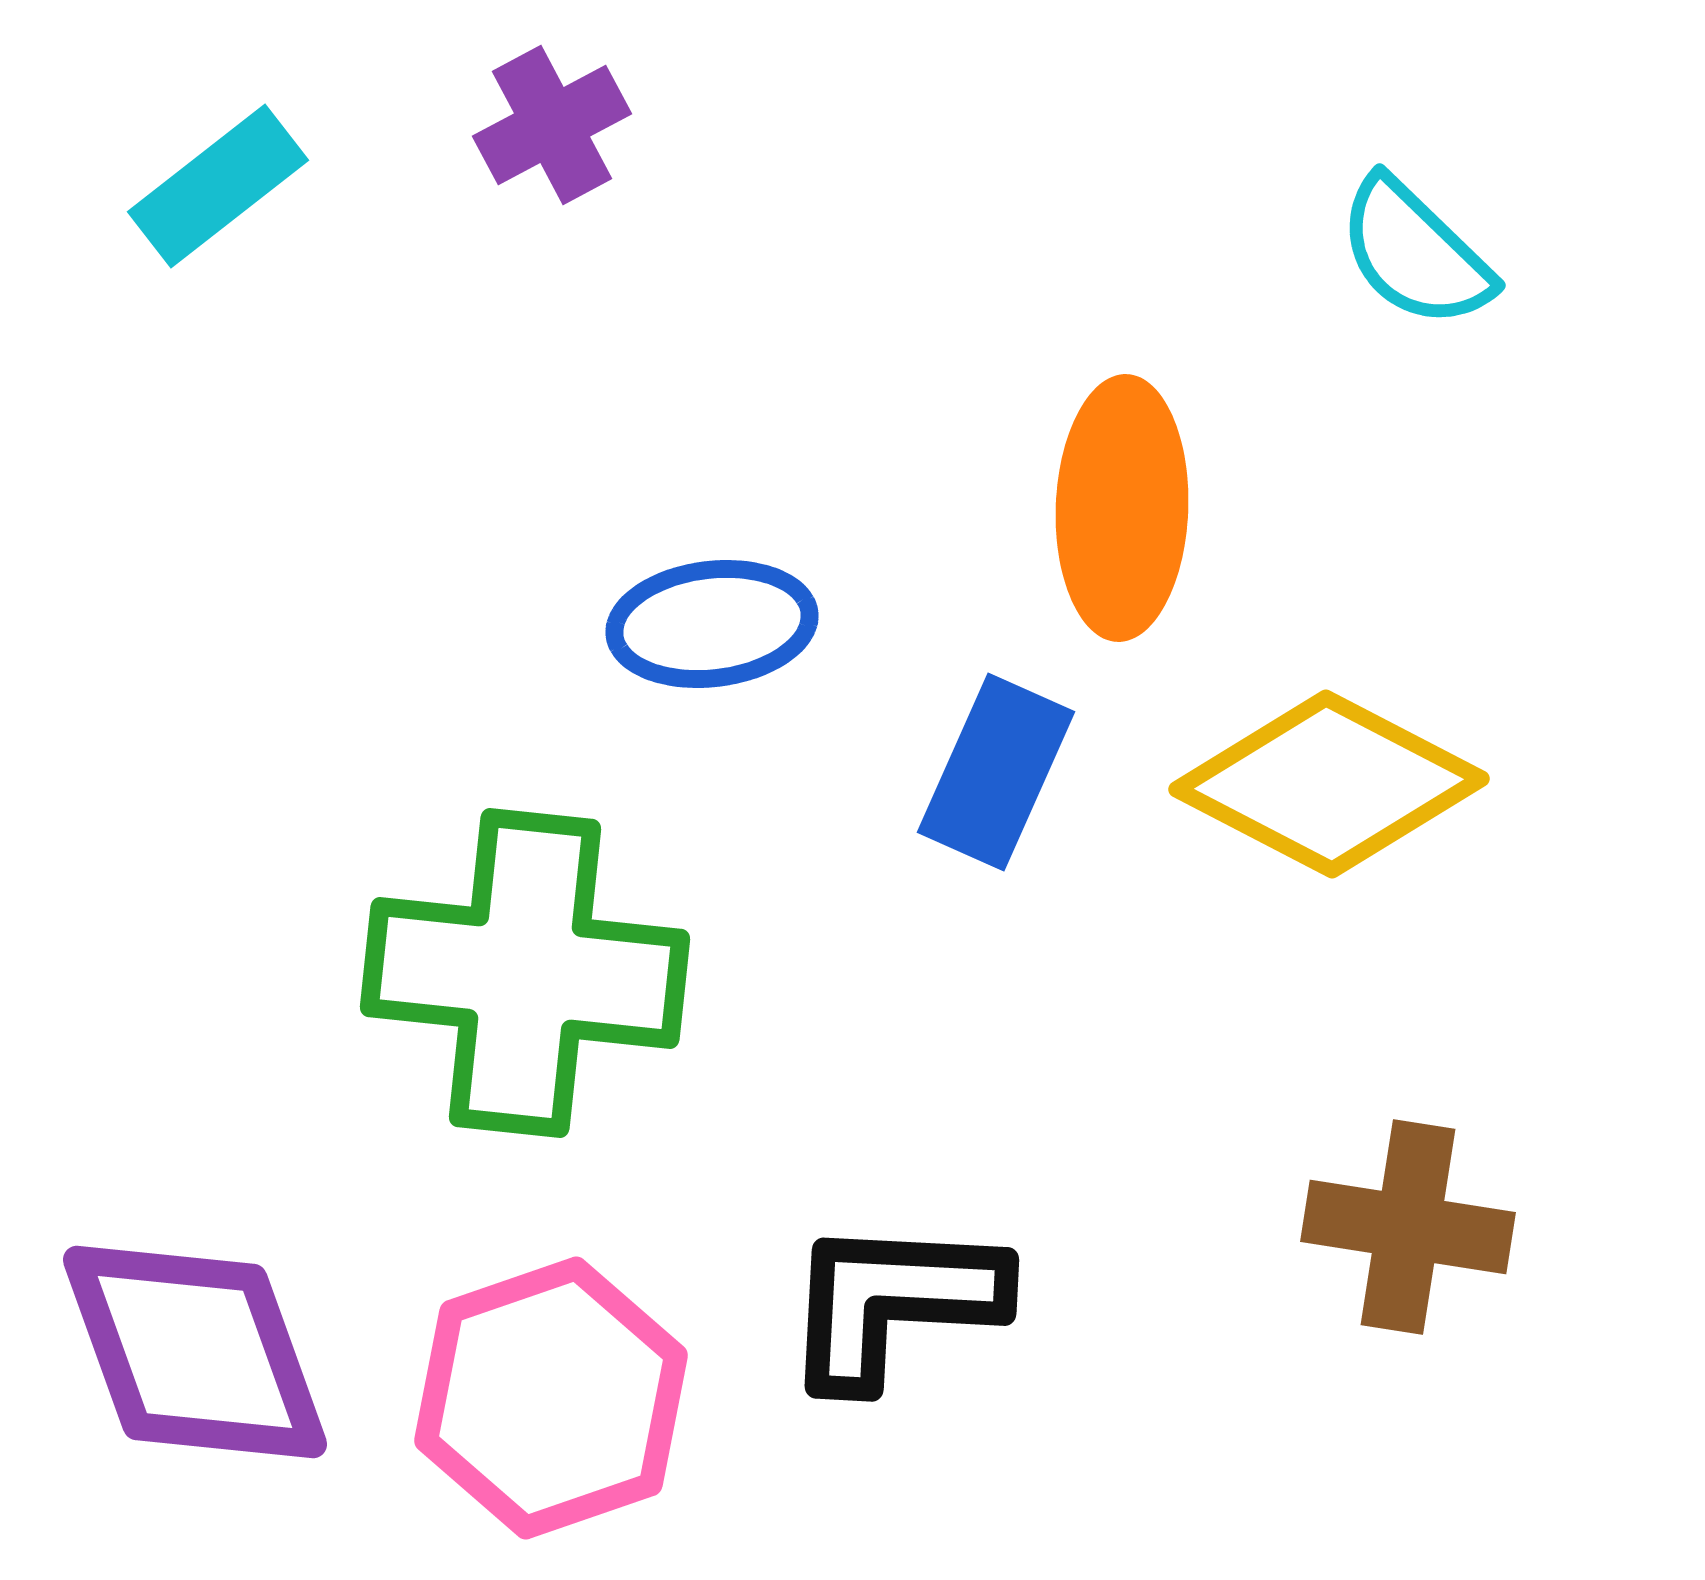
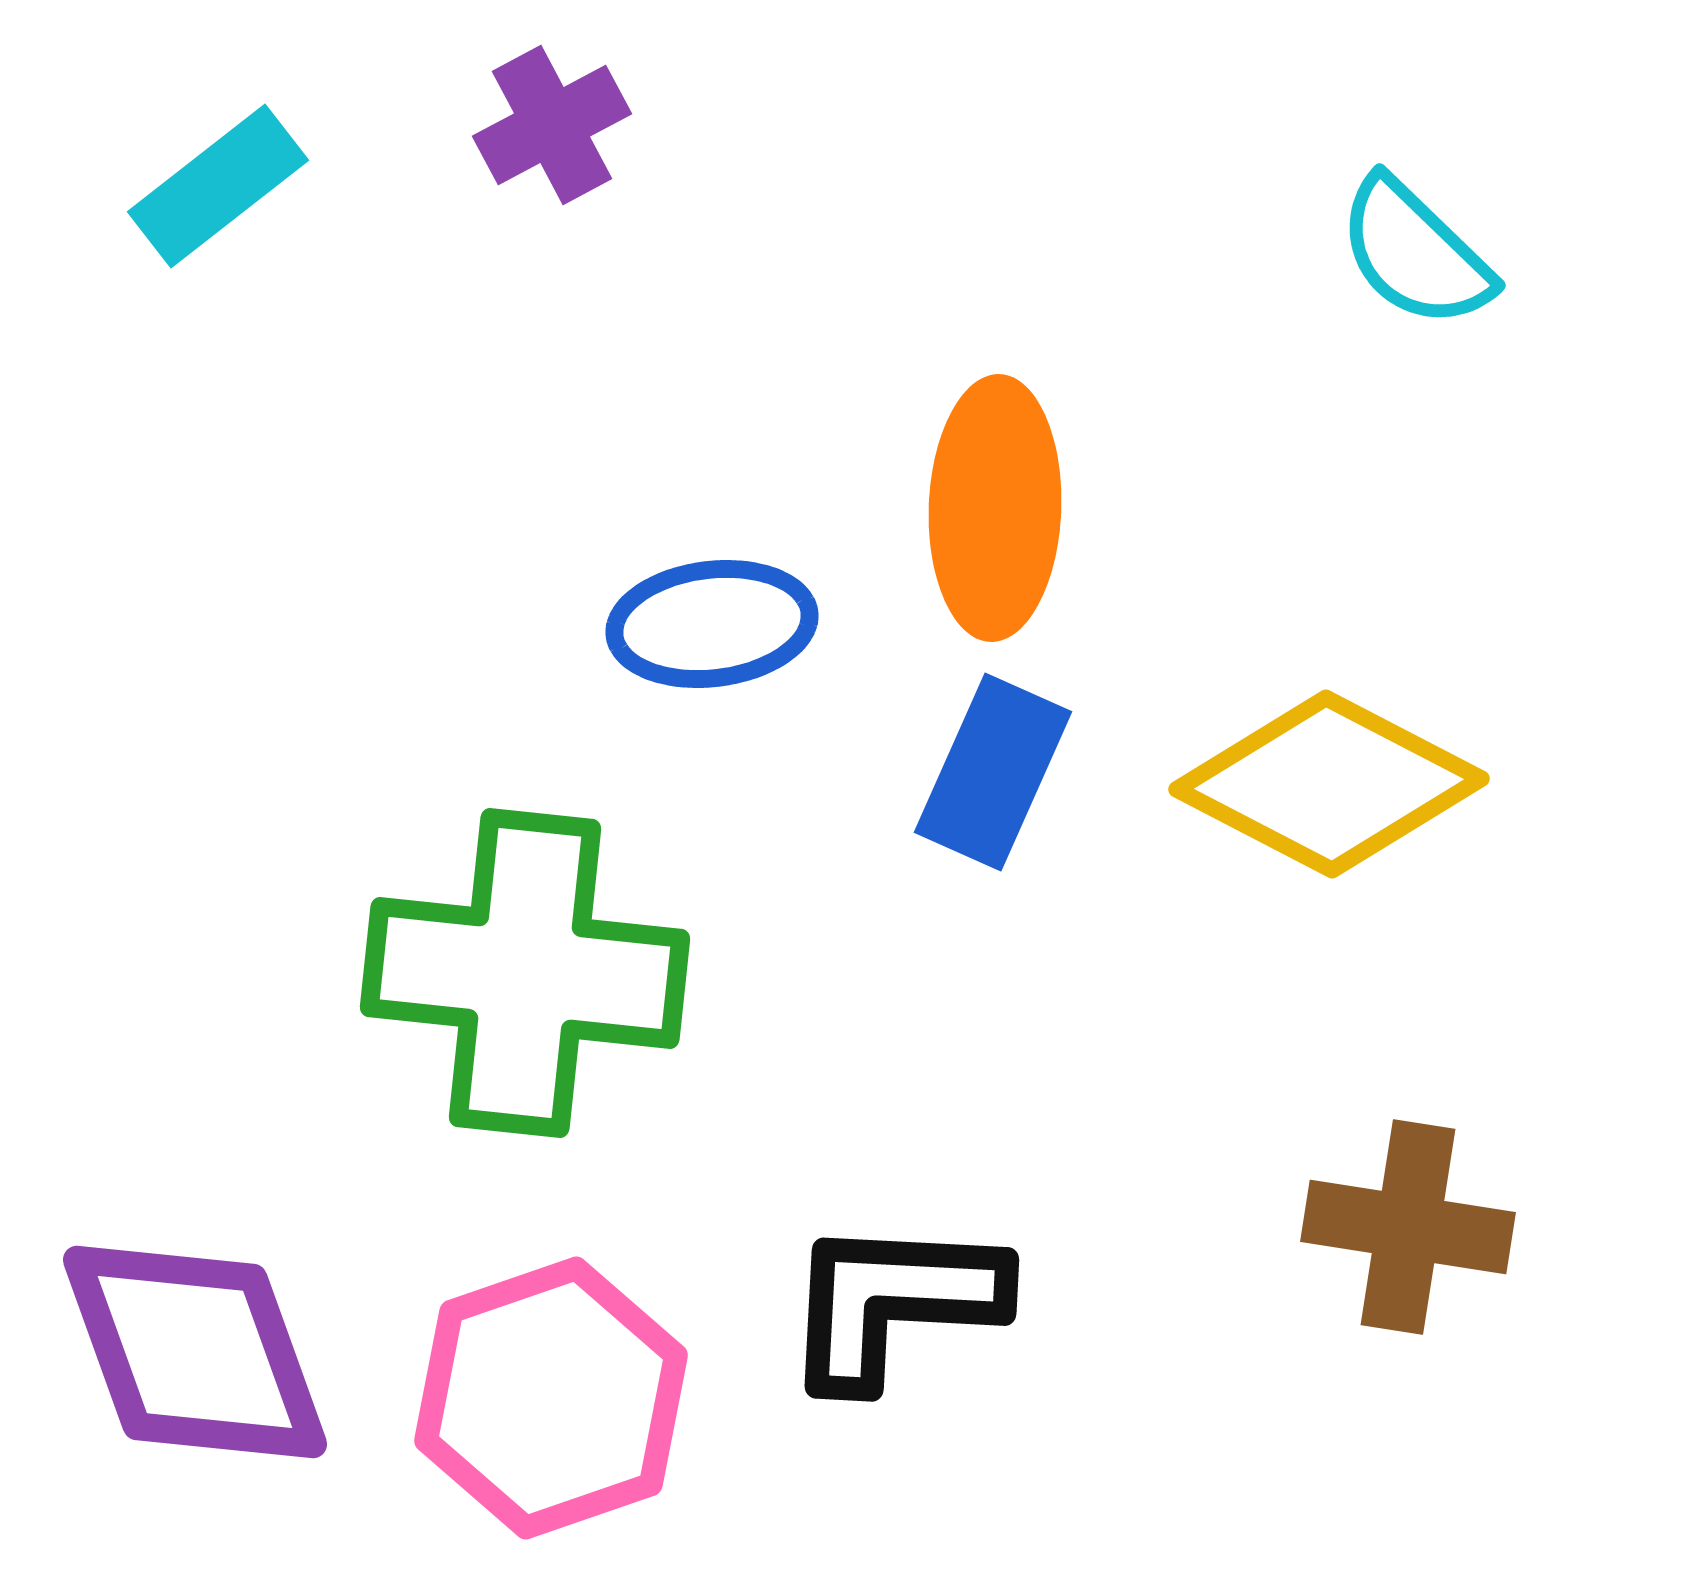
orange ellipse: moved 127 px left
blue rectangle: moved 3 px left
